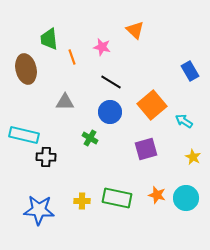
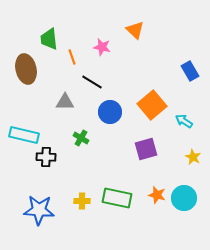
black line: moved 19 px left
green cross: moved 9 px left
cyan circle: moved 2 px left
